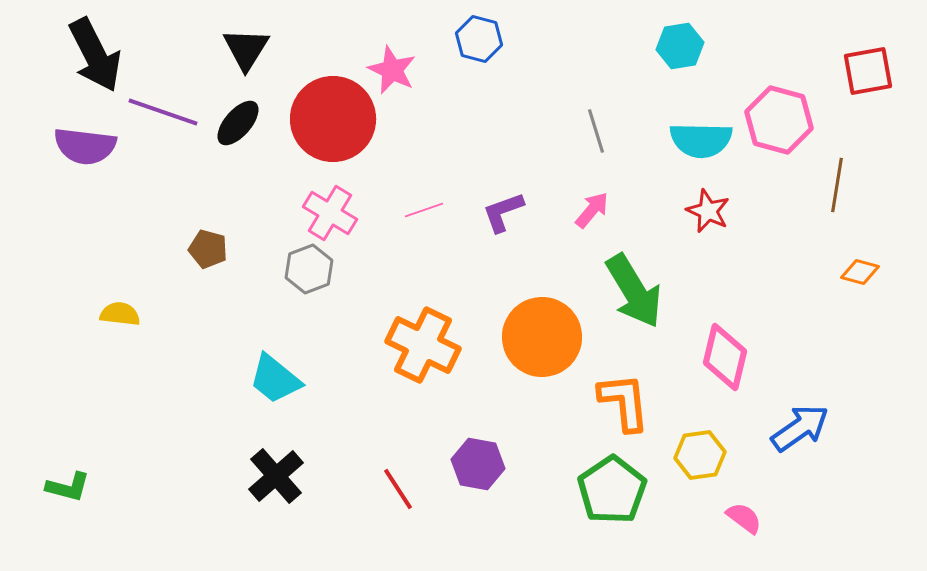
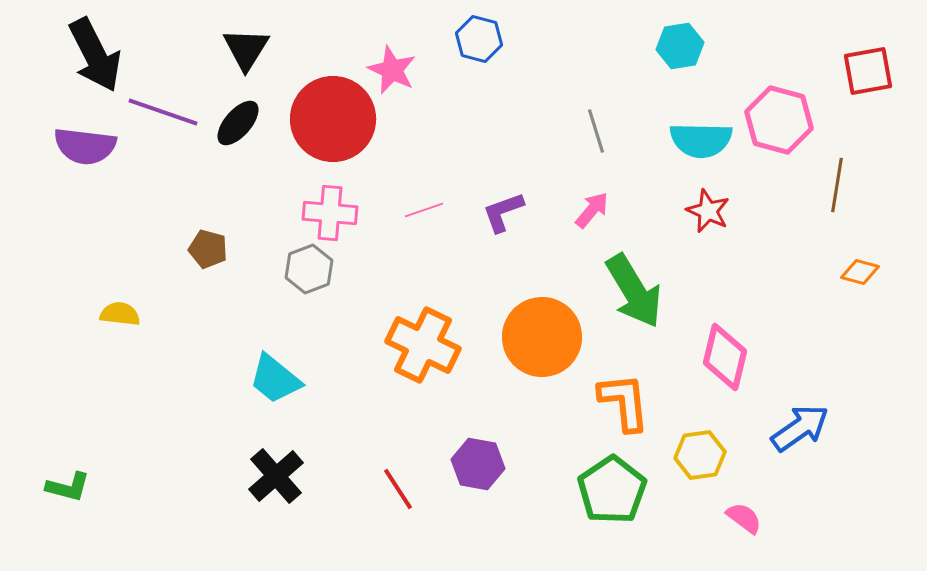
pink cross: rotated 26 degrees counterclockwise
